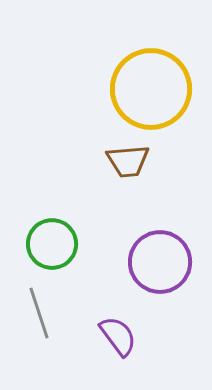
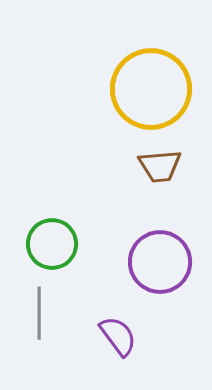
brown trapezoid: moved 32 px right, 5 px down
gray line: rotated 18 degrees clockwise
